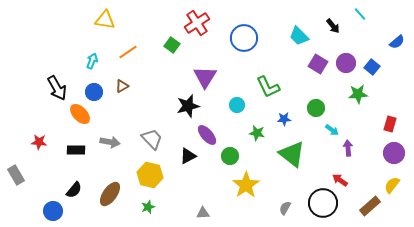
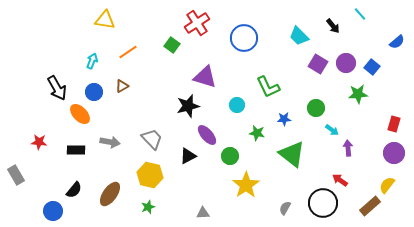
purple triangle at (205, 77): rotated 45 degrees counterclockwise
red rectangle at (390, 124): moved 4 px right
yellow semicircle at (392, 185): moved 5 px left
